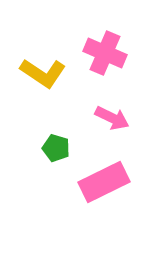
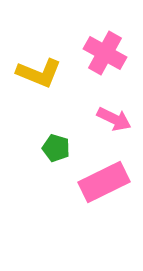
pink cross: rotated 6 degrees clockwise
yellow L-shape: moved 4 px left; rotated 12 degrees counterclockwise
pink arrow: moved 2 px right, 1 px down
